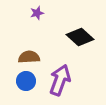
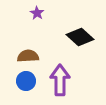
purple star: rotated 24 degrees counterclockwise
brown semicircle: moved 1 px left, 1 px up
purple arrow: rotated 20 degrees counterclockwise
